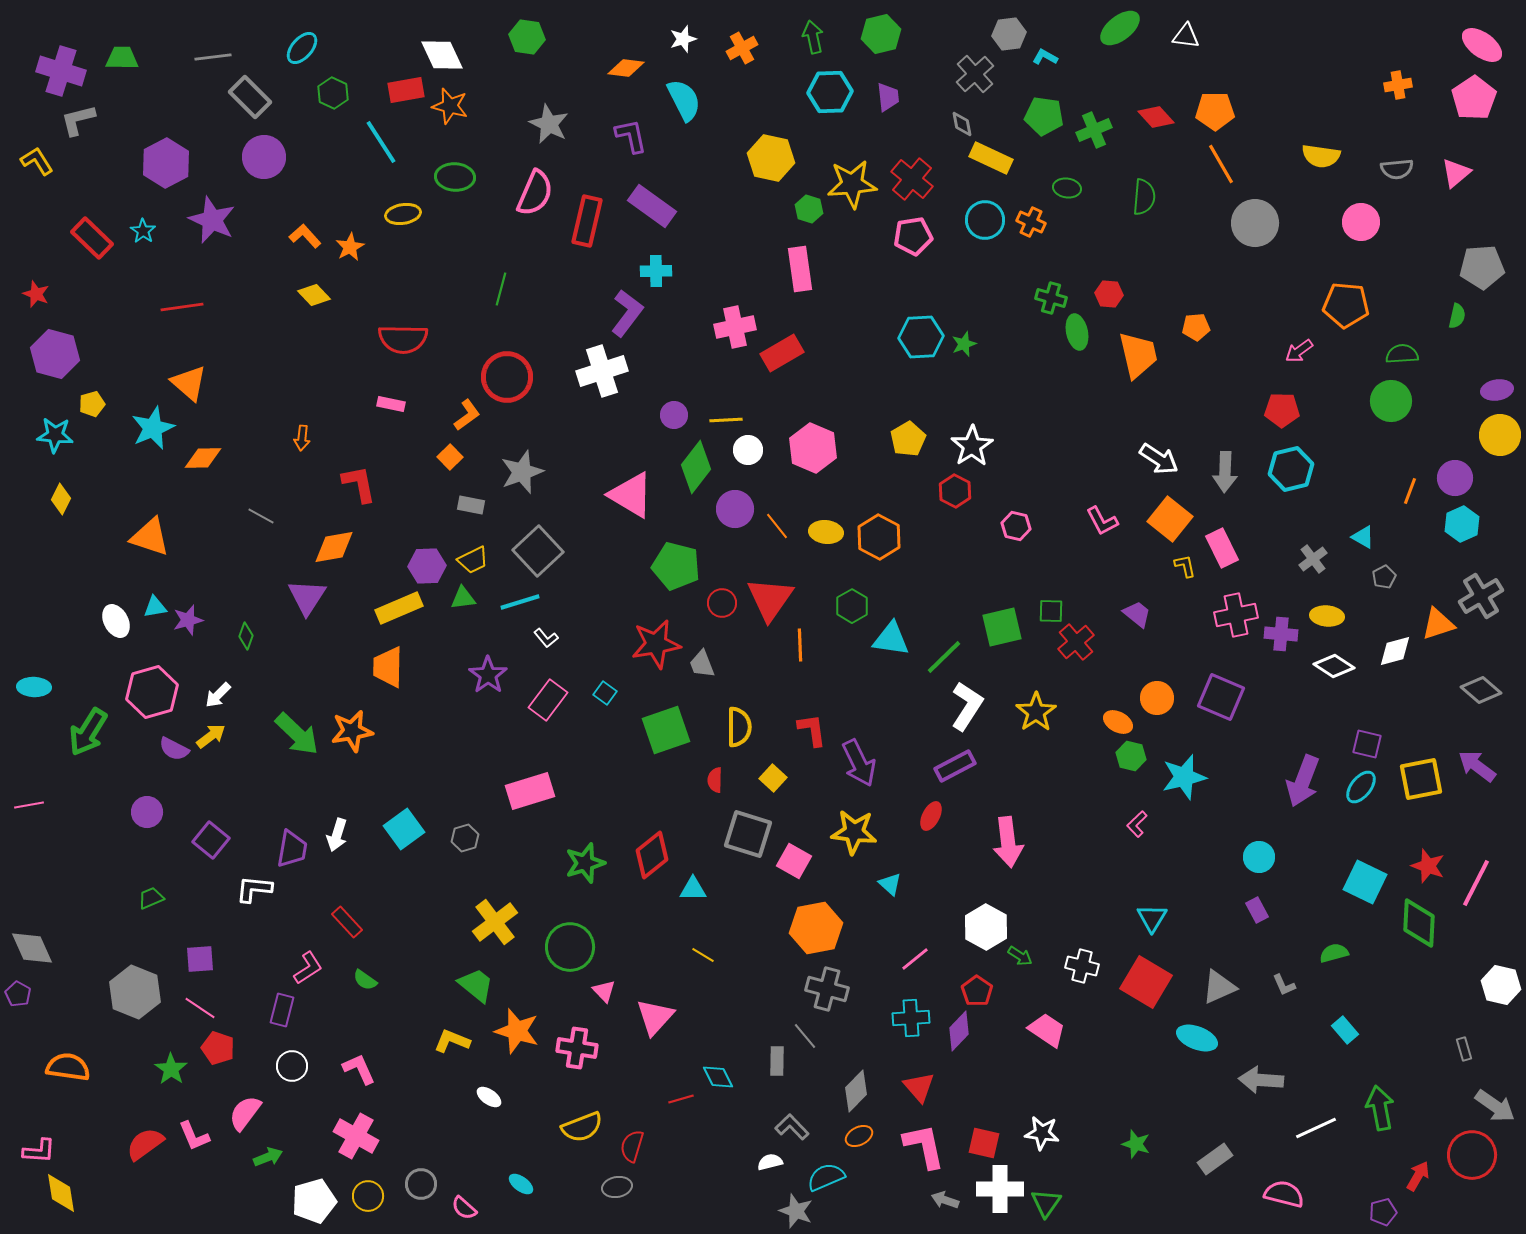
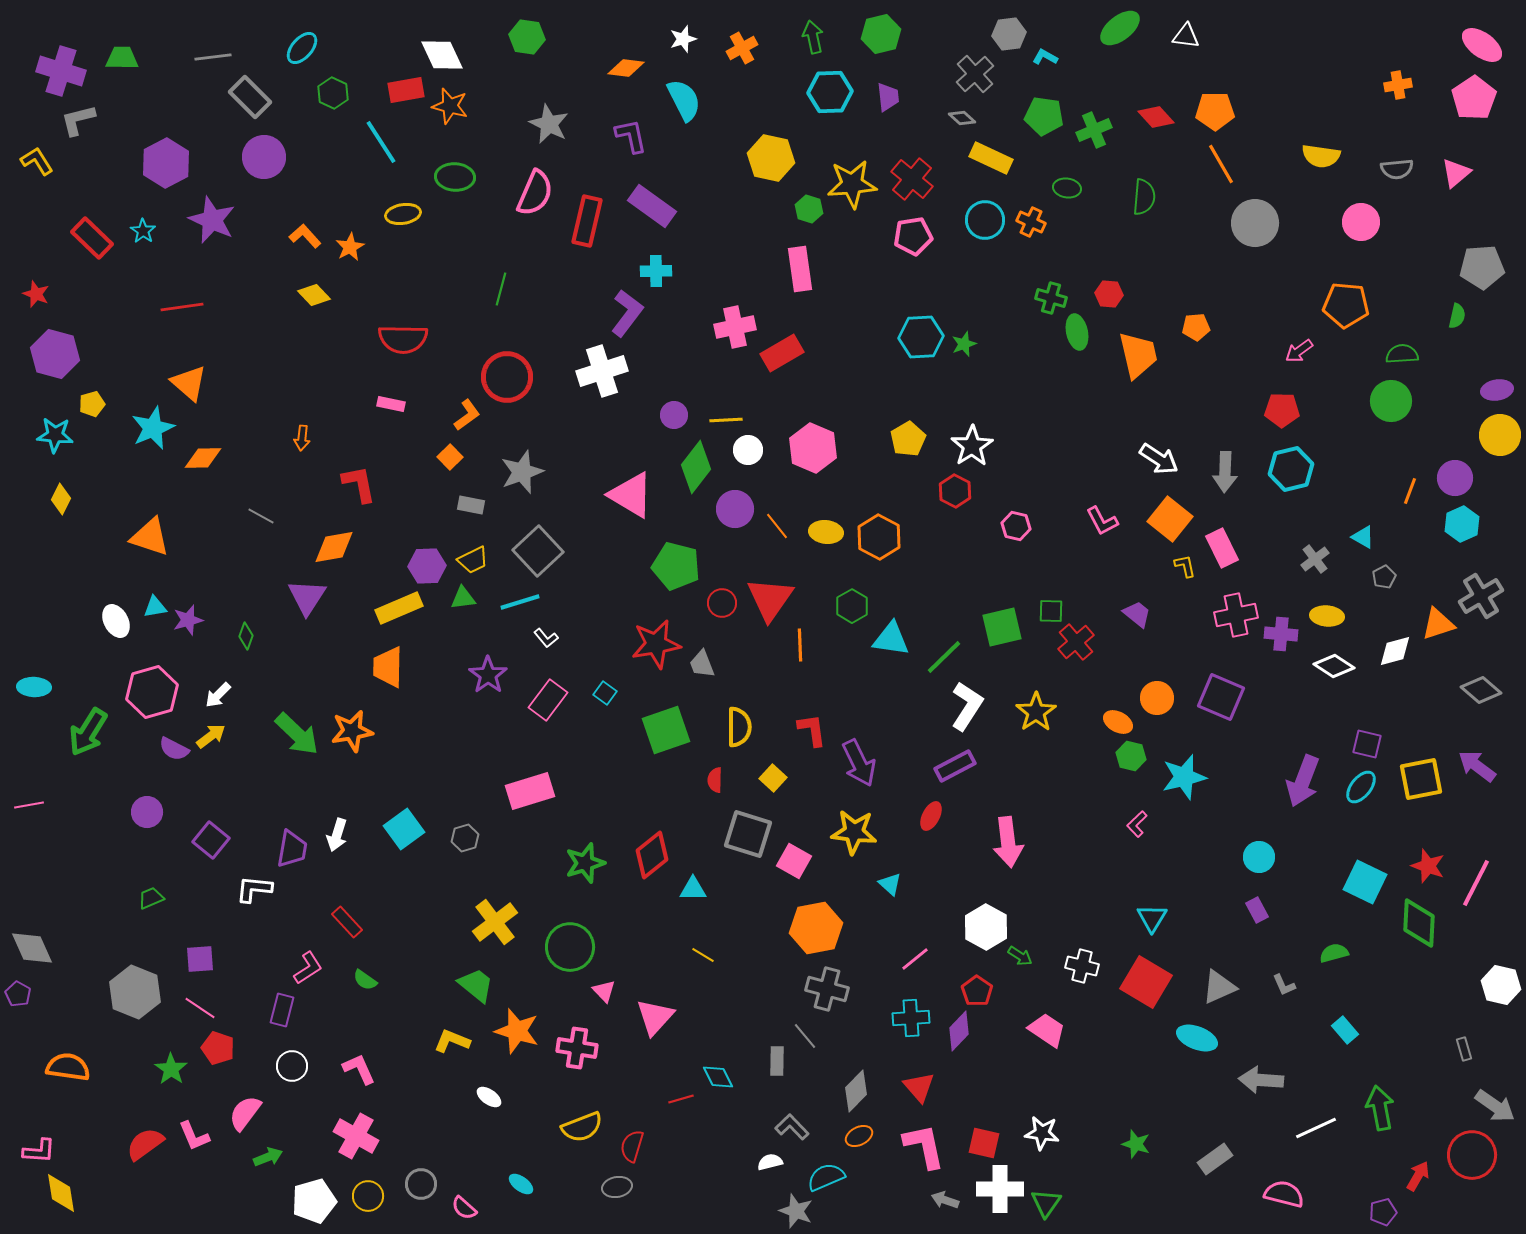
gray diamond at (962, 124): moved 6 px up; rotated 36 degrees counterclockwise
gray cross at (1313, 559): moved 2 px right
